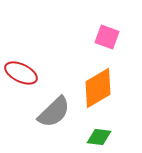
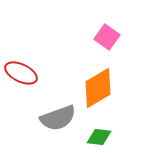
pink square: rotated 15 degrees clockwise
gray semicircle: moved 4 px right, 6 px down; rotated 24 degrees clockwise
